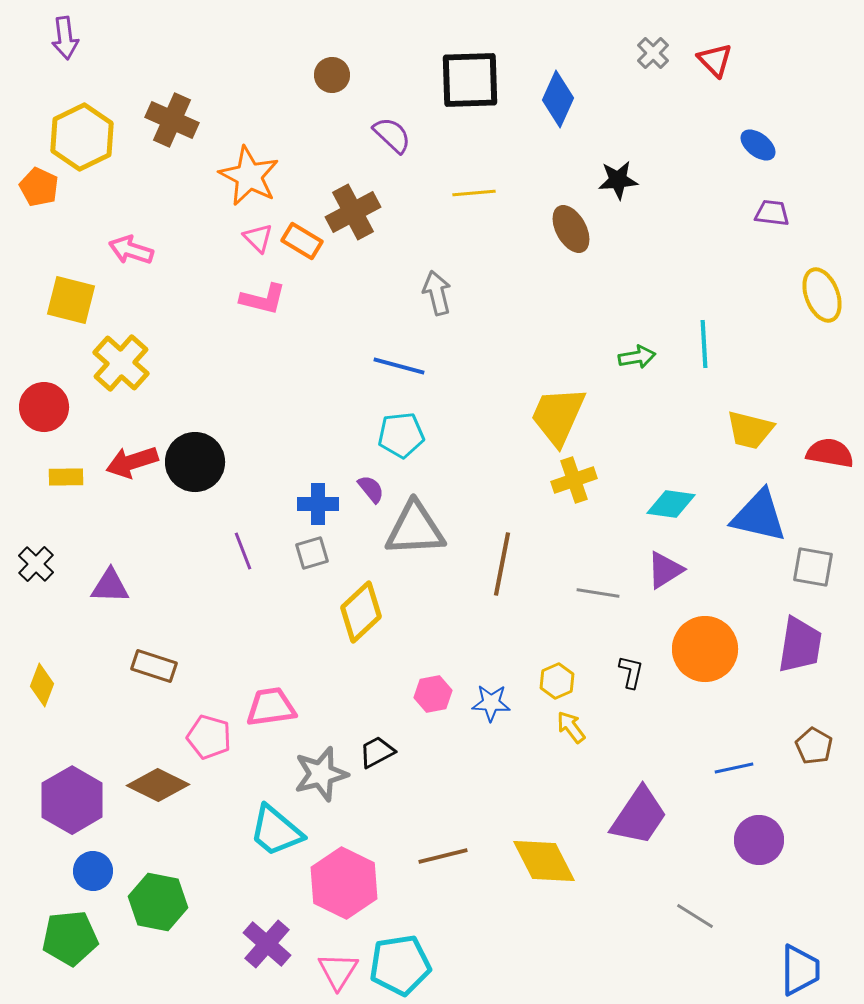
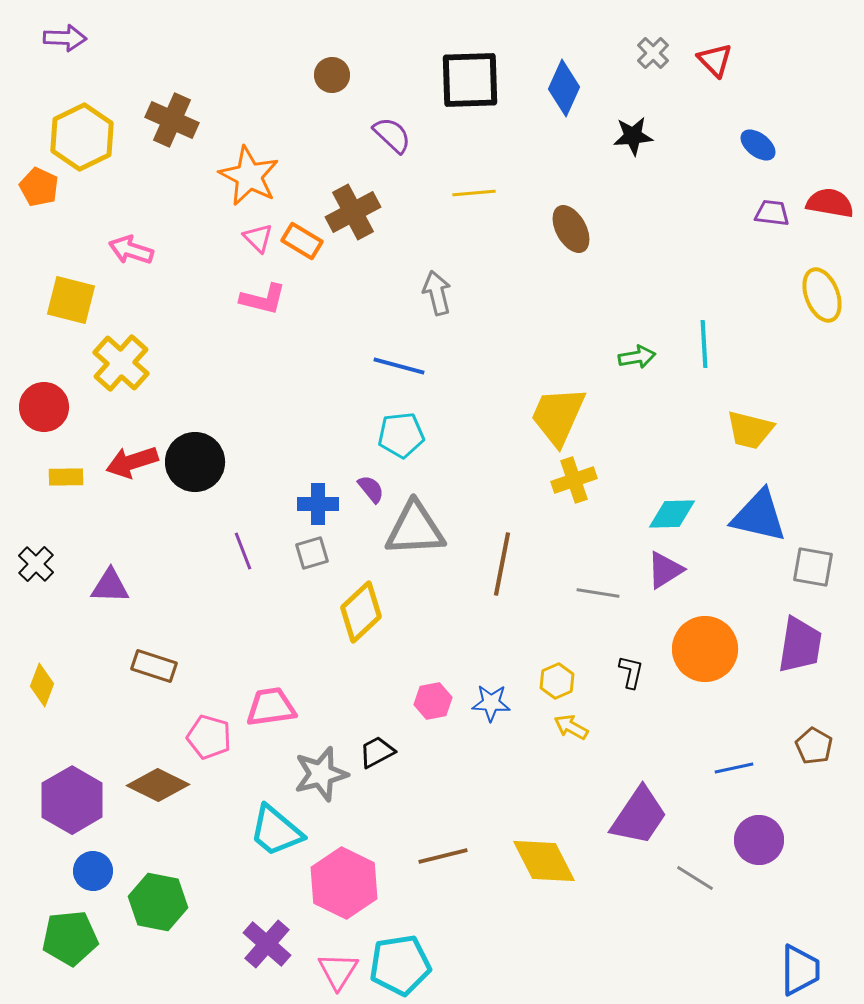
purple arrow at (65, 38): rotated 81 degrees counterclockwise
blue diamond at (558, 99): moved 6 px right, 11 px up
black star at (618, 180): moved 15 px right, 44 px up
red semicircle at (830, 453): moved 250 px up
cyan diamond at (671, 504): moved 1 px right, 10 px down; rotated 9 degrees counterclockwise
pink hexagon at (433, 694): moved 7 px down
yellow arrow at (571, 727): rotated 24 degrees counterclockwise
gray line at (695, 916): moved 38 px up
